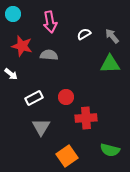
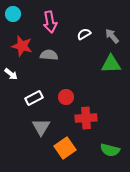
green triangle: moved 1 px right
orange square: moved 2 px left, 8 px up
